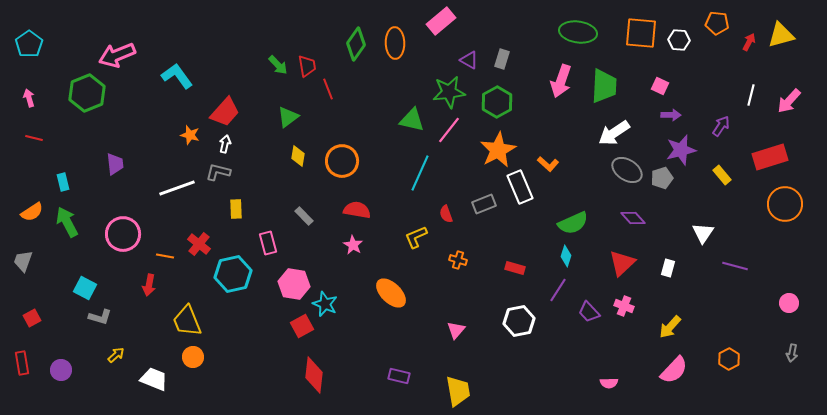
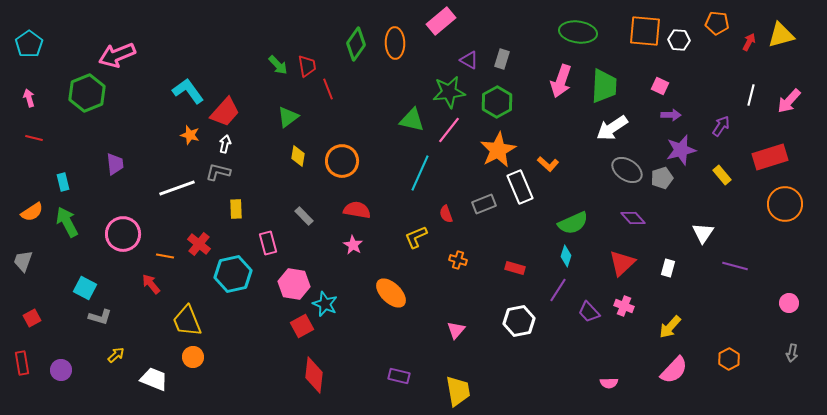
orange square at (641, 33): moved 4 px right, 2 px up
cyan L-shape at (177, 76): moved 11 px right, 15 px down
white arrow at (614, 133): moved 2 px left, 5 px up
red arrow at (149, 285): moved 2 px right, 1 px up; rotated 130 degrees clockwise
